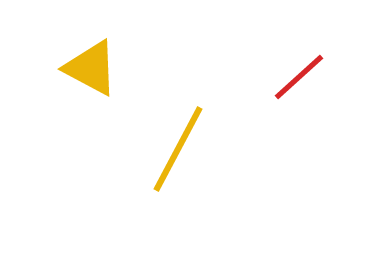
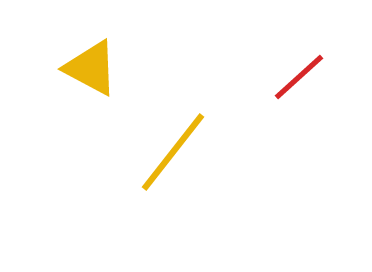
yellow line: moved 5 px left, 3 px down; rotated 10 degrees clockwise
